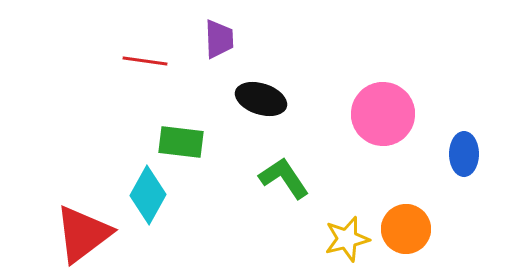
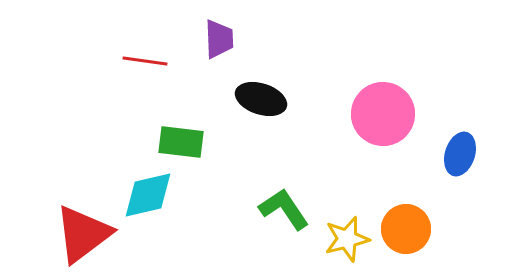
blue ellipse: moved 4 px left; rotated 18 degrees clockwise
green L-shape: moved 31 px down
cyan diamond: rotated 48 degrees clockwise
